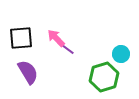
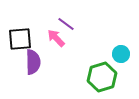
black square: moved 1 px left, 1 px down
purple line: moved 24 px up
purple semicircle: moved 5 px right, 10 px up; rotated 30 degrees clockwise
green hexagon: moved 2 px left
